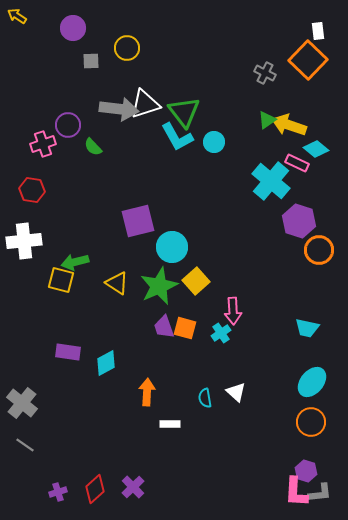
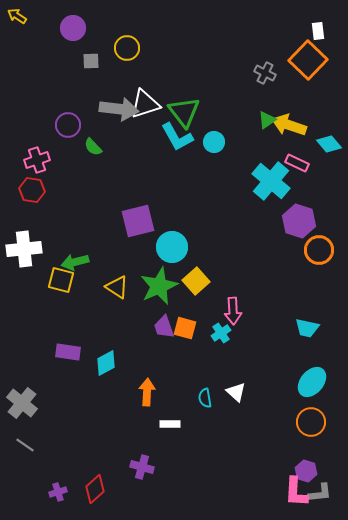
pink cross at (43, 144): moved 6 px left, 16 px down
cyan diamond at (316, 149): moved 13 px right, 5 px up; rotated 10 degrees clockwise
white cross at (24, 241): moved 8 px down
yellow triangle at (117, 283): moved 4 px down
purple cross at (133, 487): moved 9 px right, 20 px up; rotated 30 degrees counterclockwise
